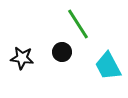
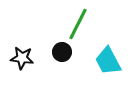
green line: rotated 60 degrees clockwise
cyan trapezoid: moved 5 px up
